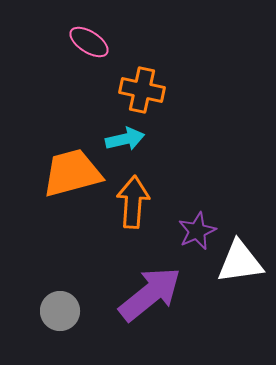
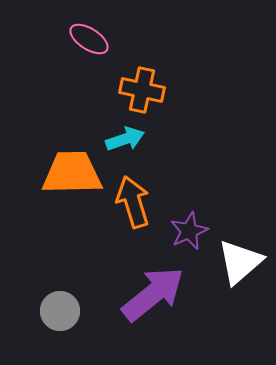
pink ellipse: moved 3 px up
cyan arrow: rotated 6 degrees counterclockwise
orange trapezoid: rotated 14 degrees clockwise
orange arrow: rotated 21 degrees counterclockwise
purple star: moved 8 px left
white triangle: rotated 33 degrees counterclockwise
purple arrow: moved 3 px right
